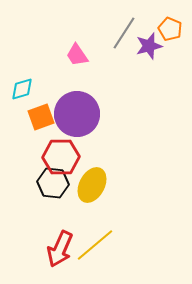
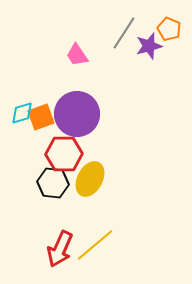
orange pentagon: moved 1 px left
cyan diamond: moved 24 px down
red hexagon: moved 3 px right, 3 px up
yellow ellipse: moved 2 px left, 6 px up
